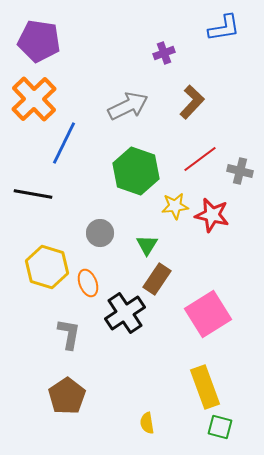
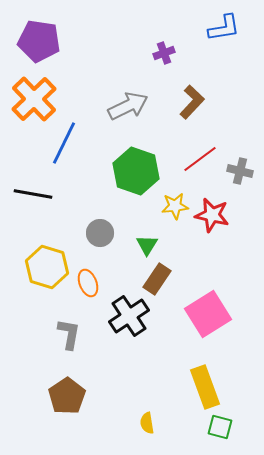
black cross: moved 4 px right, 3 px down
